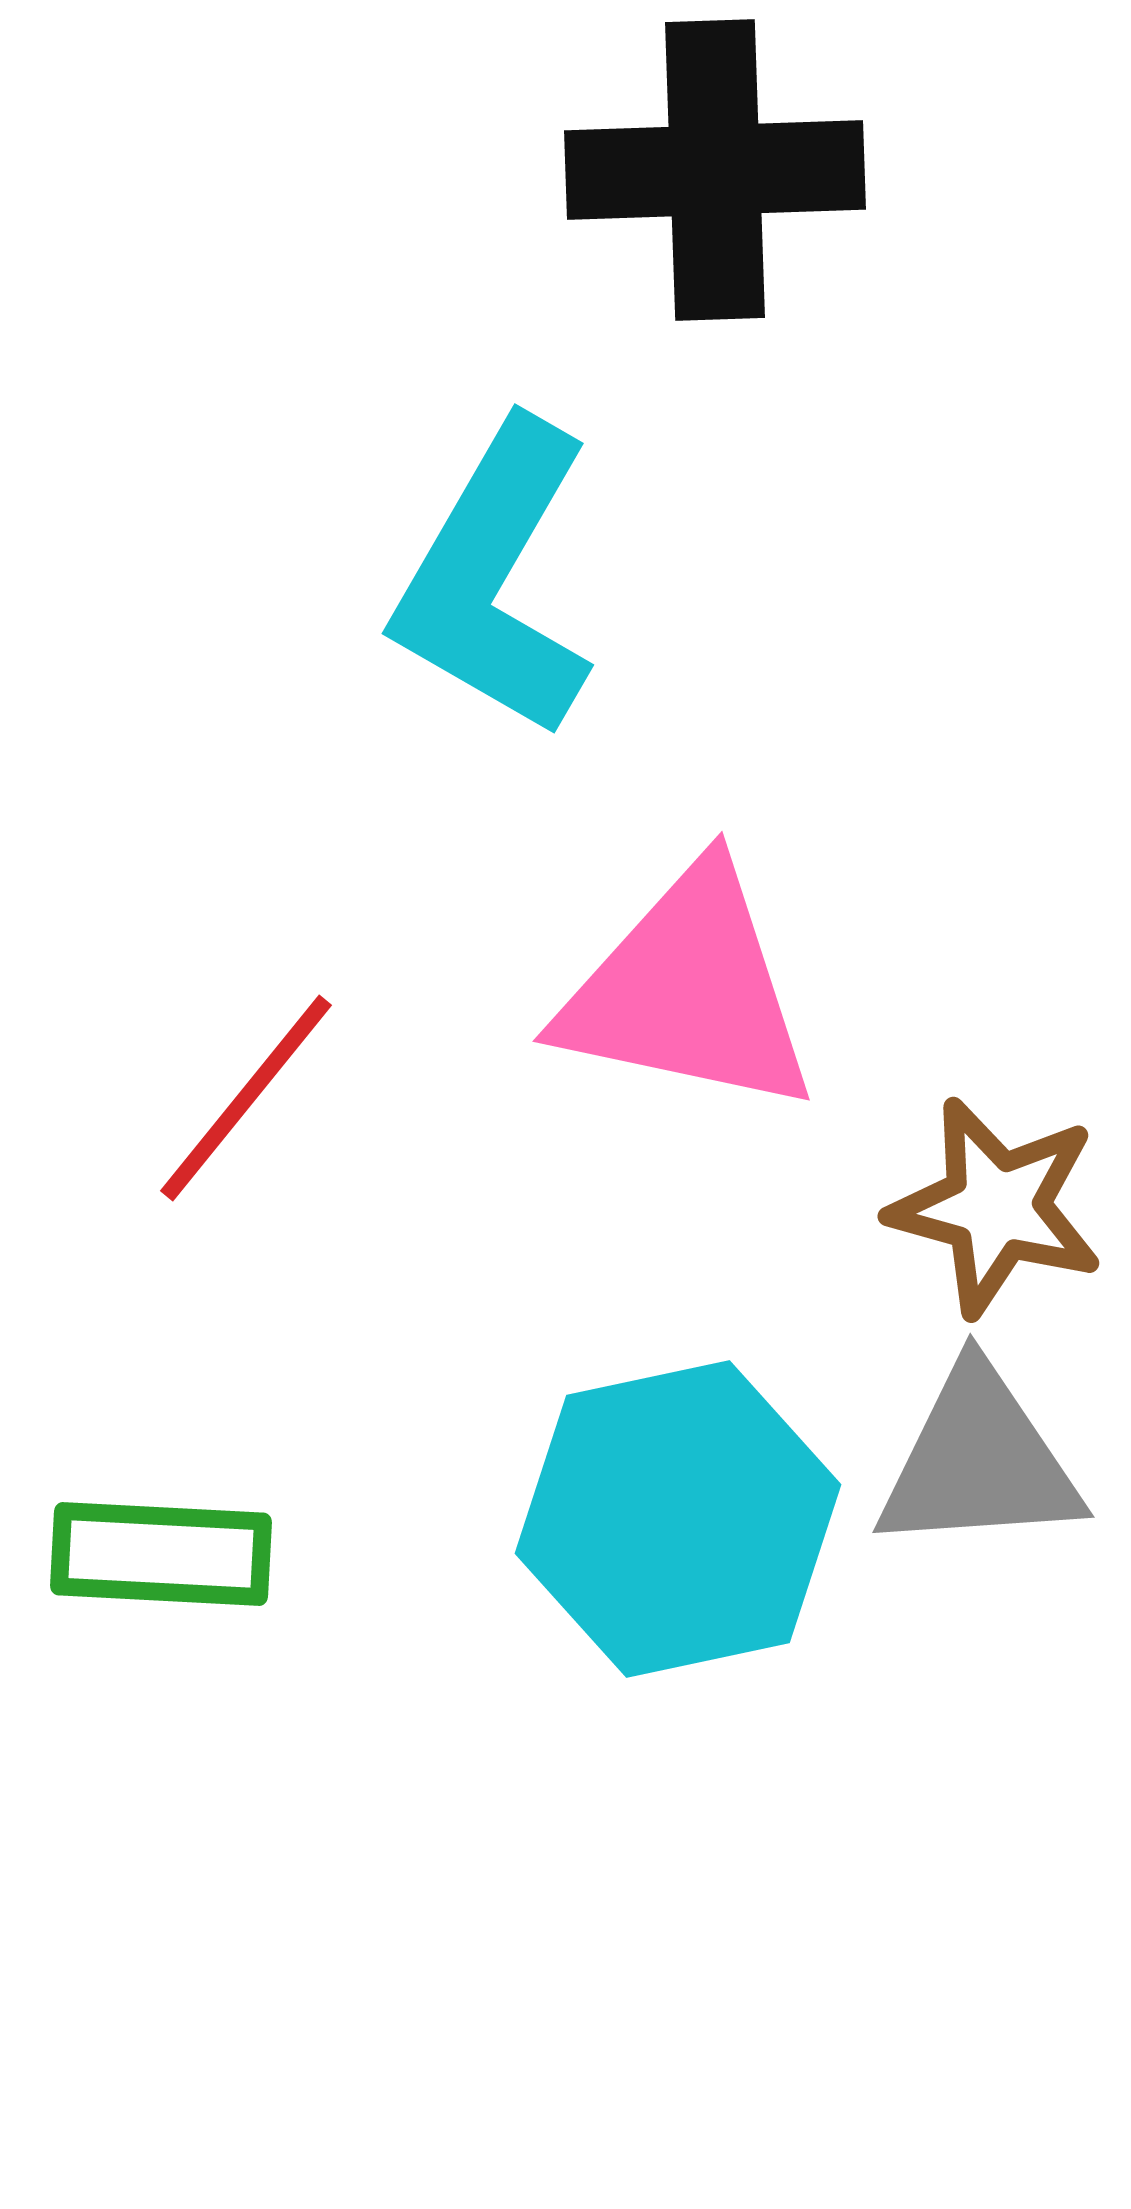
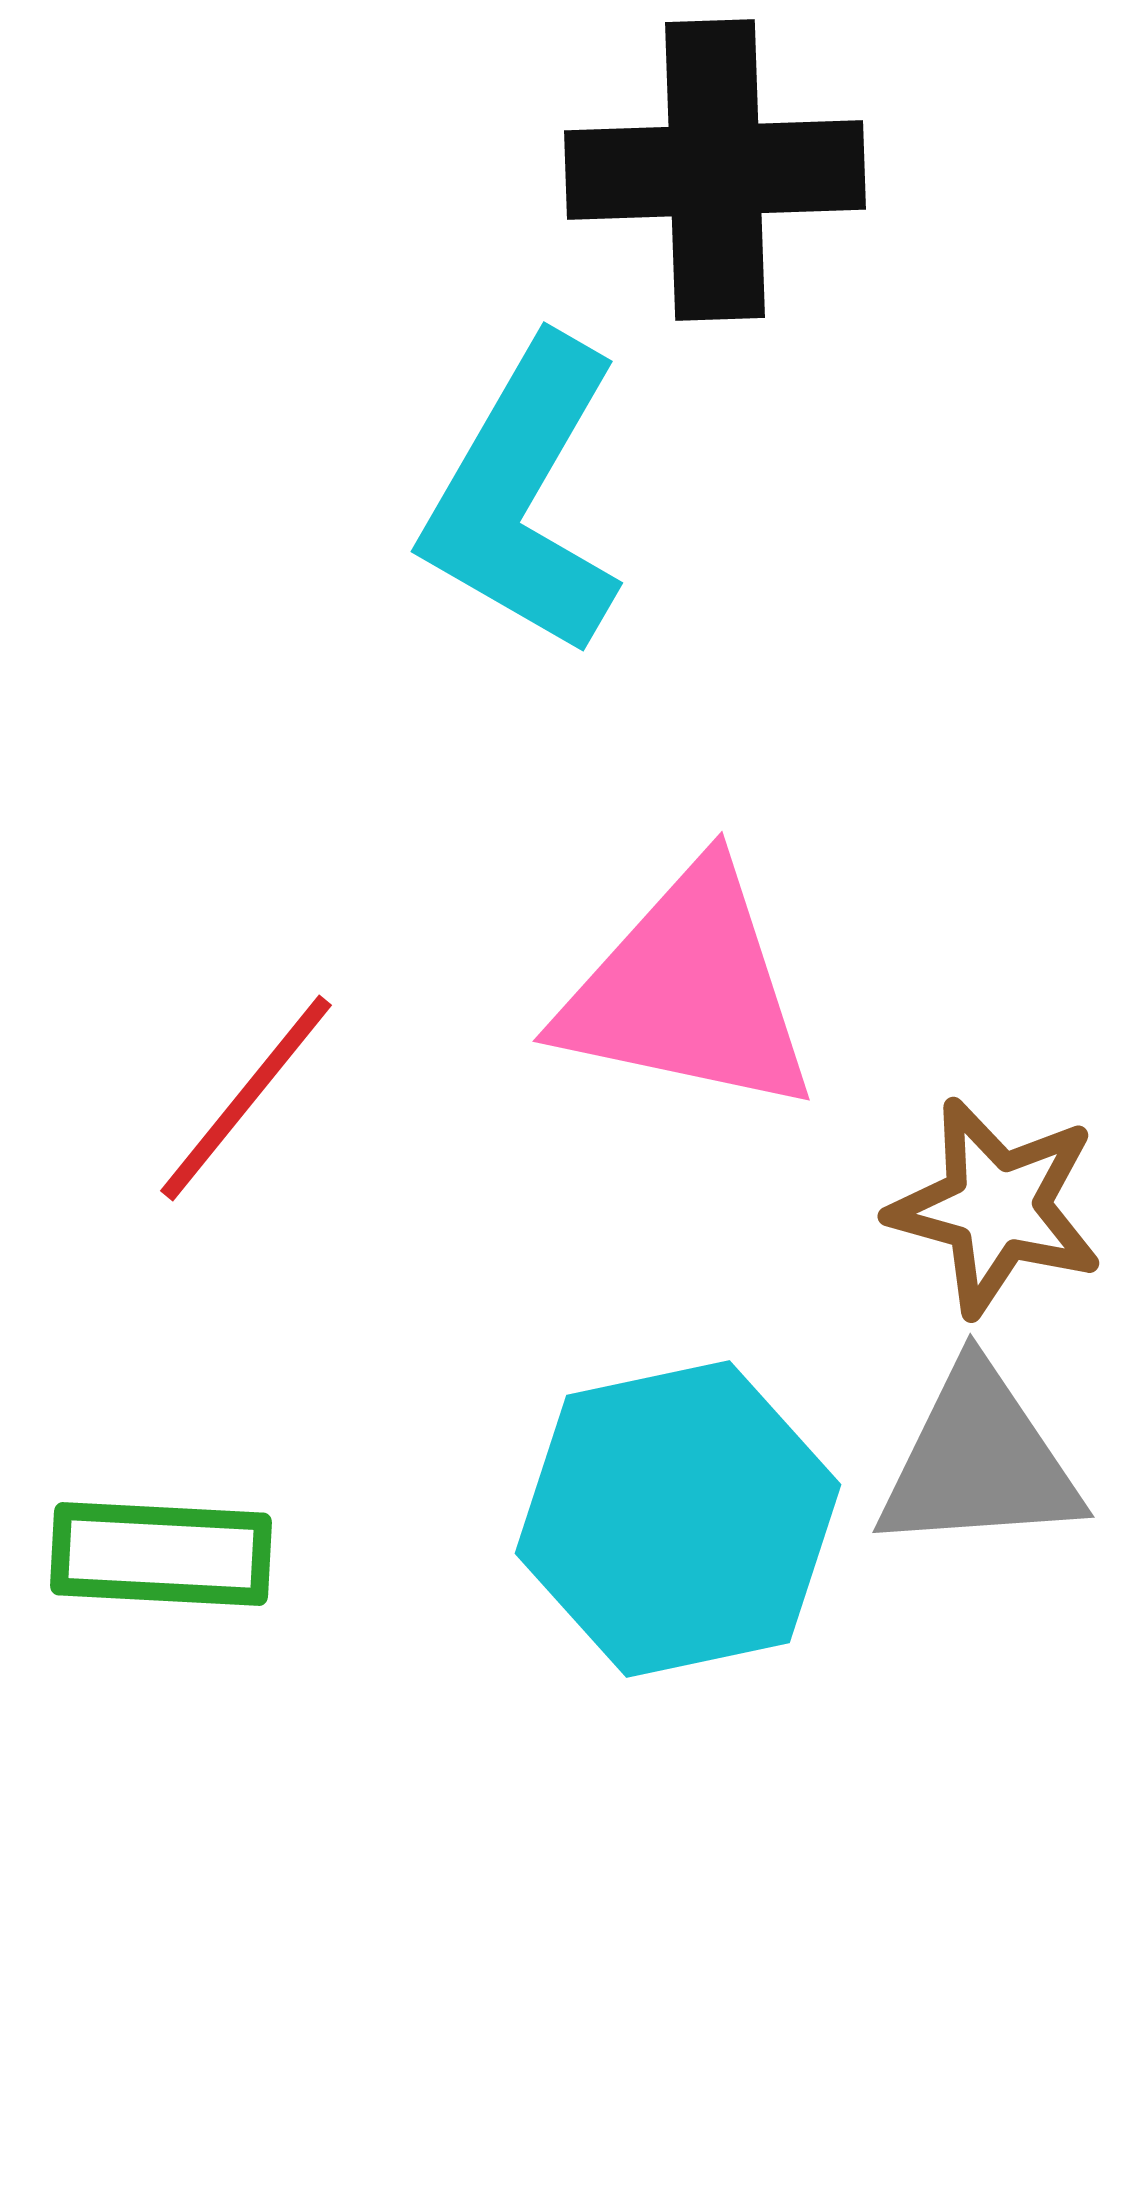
cyan L-shape: moved 29 px right, 82 px up
